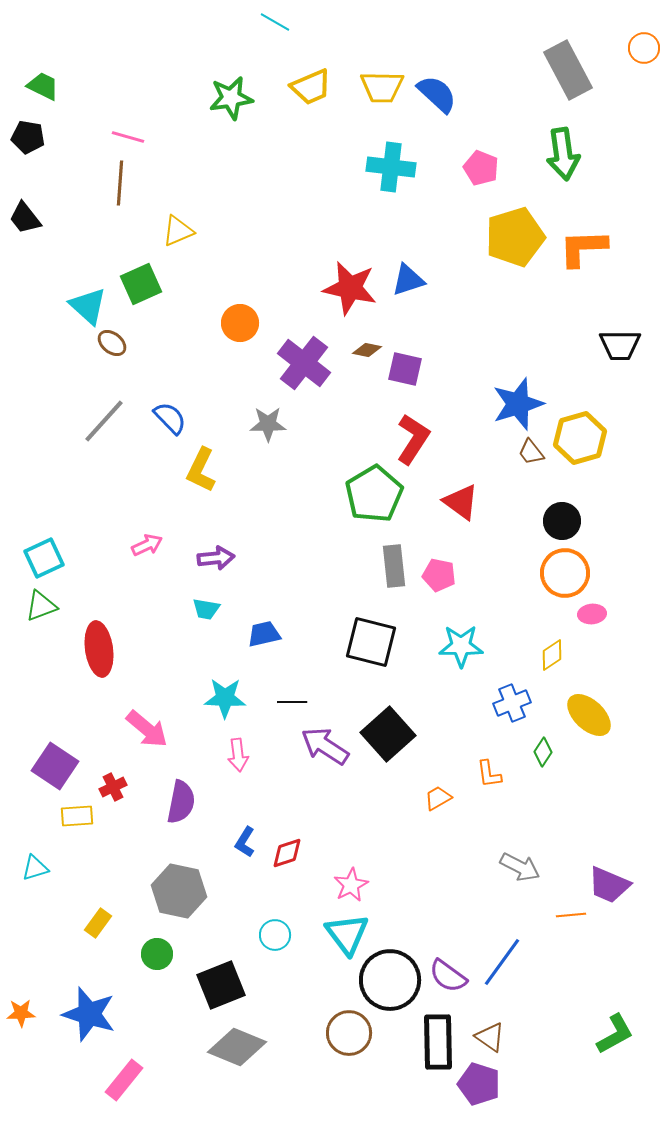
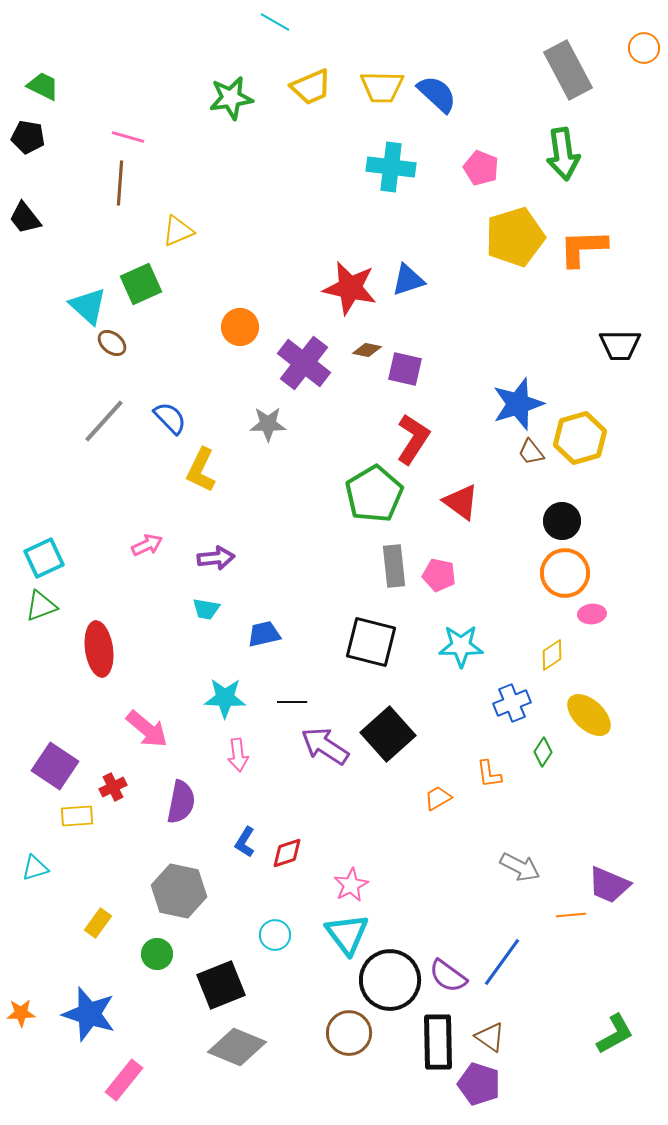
orange circle at (240, 323): moved 4 px down
